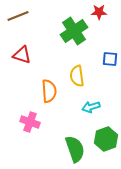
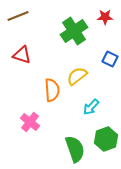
red star: moved 6 px right, 5 px down
blue square: rotated 21 degrees clockwise
yellow semicircle: rotated 60 degrees clockwise
orange semicircle: moved 3 px right, 1 px up
cyan arrow: rotated 30 degrees counterclockwise
pink cross: rotated 18 degrees clockwise
